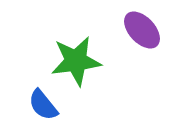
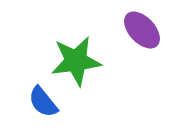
blue semicircle: moved 3 px up
